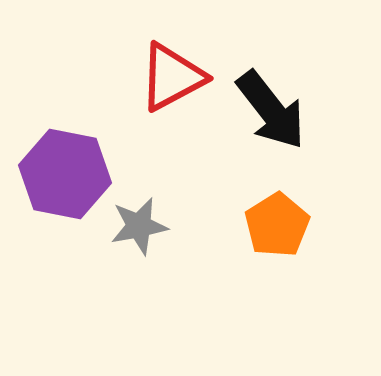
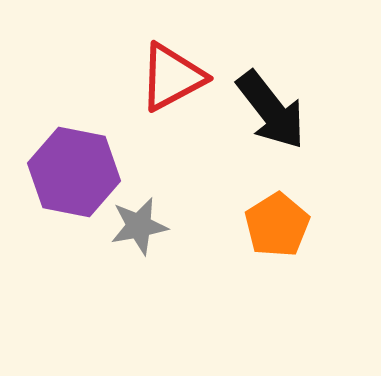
purple hexagon: moved 9 px right, 2 px up
